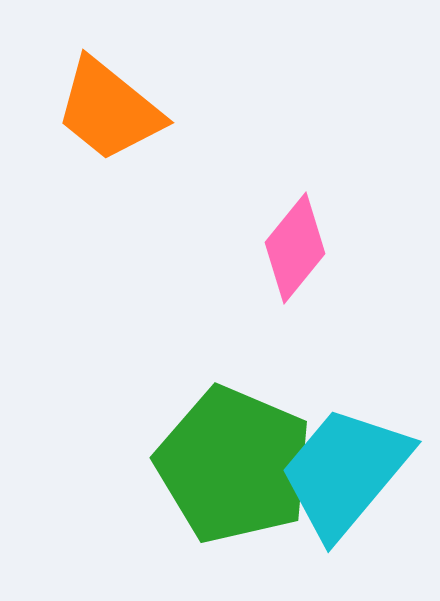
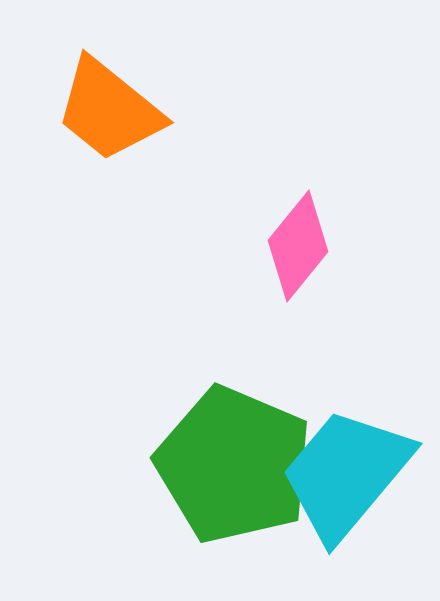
pink diamond: moved 3 px right, 2 px up
cyan trapezoid: moved 1 px right, 2 px down
